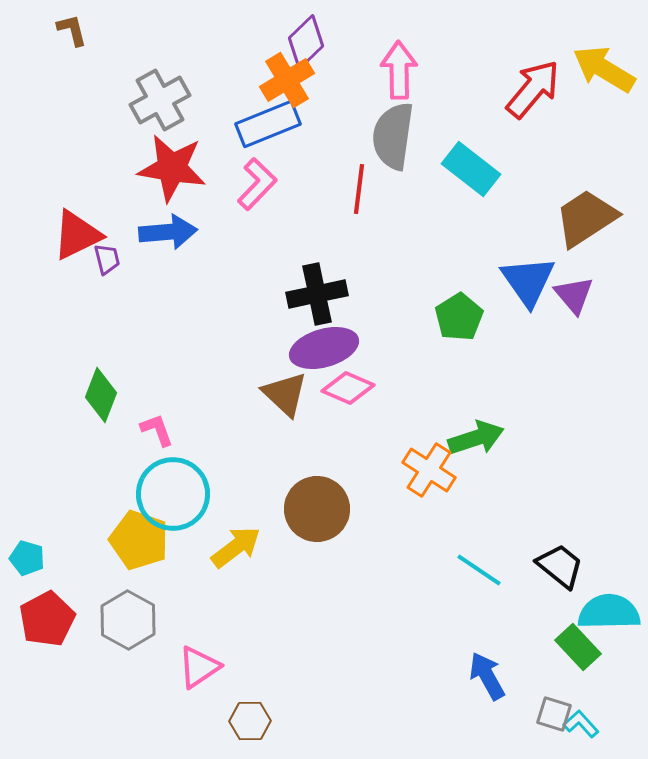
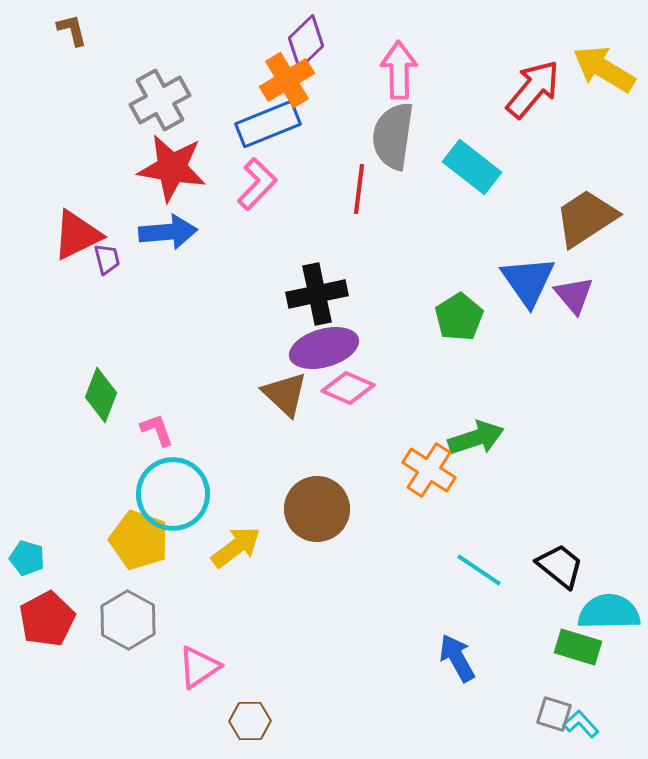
cyan rectangle at (471, 169): moved 1 px right, 2 px up
green rectangle at (578, 647): rotated 30 degrees counterclockwise
blue arrow at (487, 676): moved 30 px left, 18 px up
